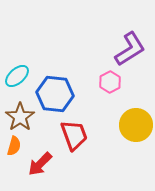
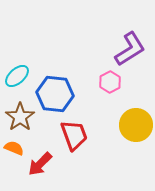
orange semicircle: moved 2 px down; rotated 84 degrees counterclockwise
